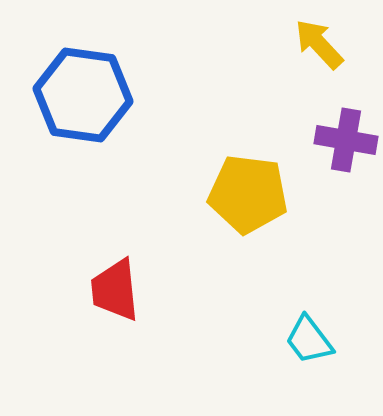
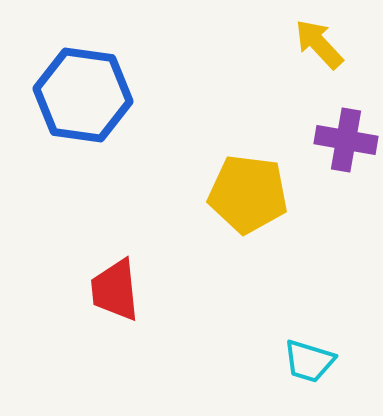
cyan trapezoid: moved 21 px down; rotated 36 degrees counterclockwise
